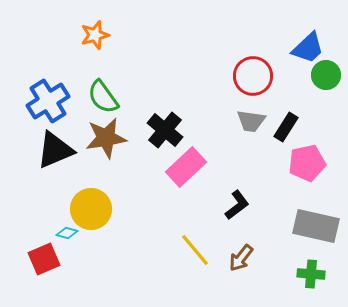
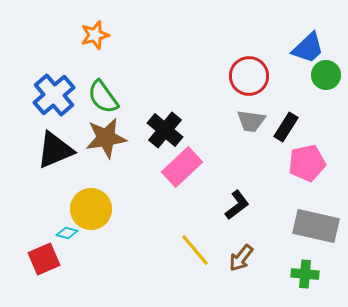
red circle: moved 4 px left
blue cross: moved 6 px right, 6 px up; rotated 9 degrees counterclockwise
pink rectangle: moved 4 px left
green cross: moved 6 px left
